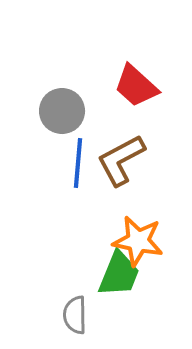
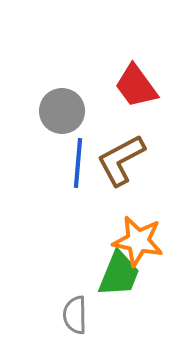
red trapezoid: rotated 12 degrees clockwise
